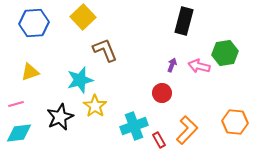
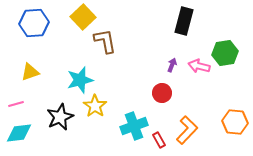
brown L-shape: moved 9 px up; rotated 12 degrees clockwise
